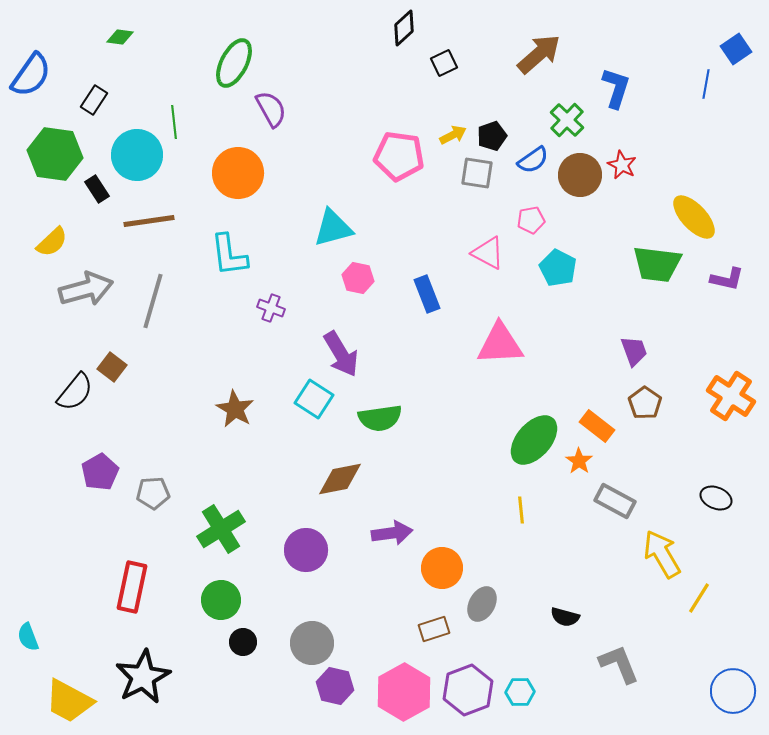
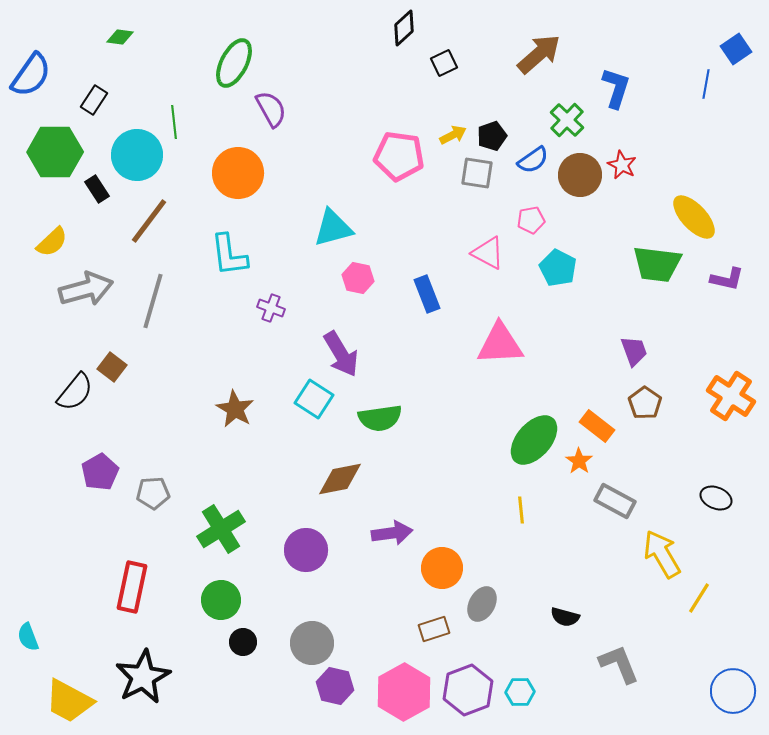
green hexagon at (55, 154): moved 2 px up; rotated 8 degrees counterclockwise
brown line at (149, 221): rotated 45 degrees counterclockwise
